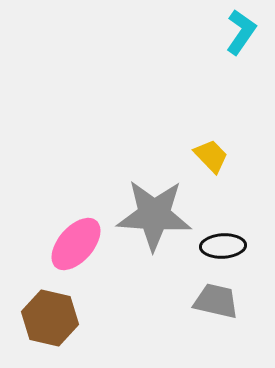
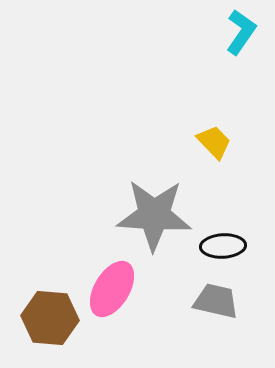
yellow trapezoid: moved 3 px right, 14 px up
pink ellipse: moved 36 px right, 45 px down; rotated 10 degrees counterclockwise
brown hexagon: rotated 8 degrees counterclockwise
